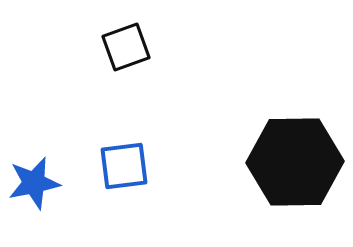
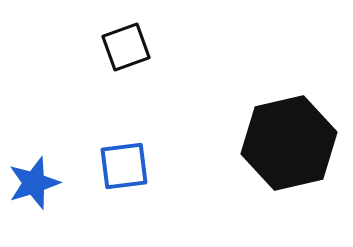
black hexagon: moved 6 px left, 19 px up; rotated 12 degrees counterclockwise
blue star: rotated 6 degrees counterclockwise
